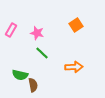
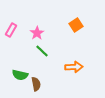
pink star: rotated 24 degrees clockwise
green line: moved 2 px up
brown semicircle: moved 3 px right, 1 px up
